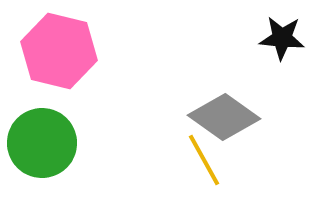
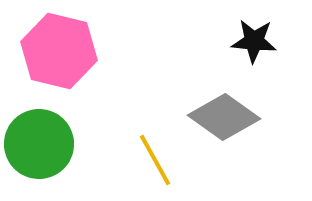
black star: moved 28 px left, 3 px down
green circle: moved 3 px left, 1 px down
yellow line: moved 49 px left
